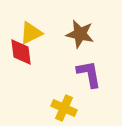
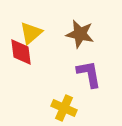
yellow triangle: rotated 15 degrees counterclockwise
